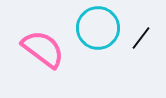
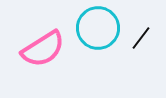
pink semicircle: rotated 111 degrees clockwise
